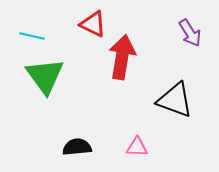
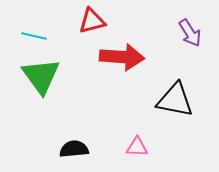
red triangle: moved 1 px left, 3 px up; rotated 40 degrees counterclockwise
cyan line: moved 2 px right
red arrow: rotated 84 degrees clockwise
green triangle: moved 4 px left
black triangle: rotated 9 degrees counterclockwise
black semicircle: moved 3 px left, 2 px down
